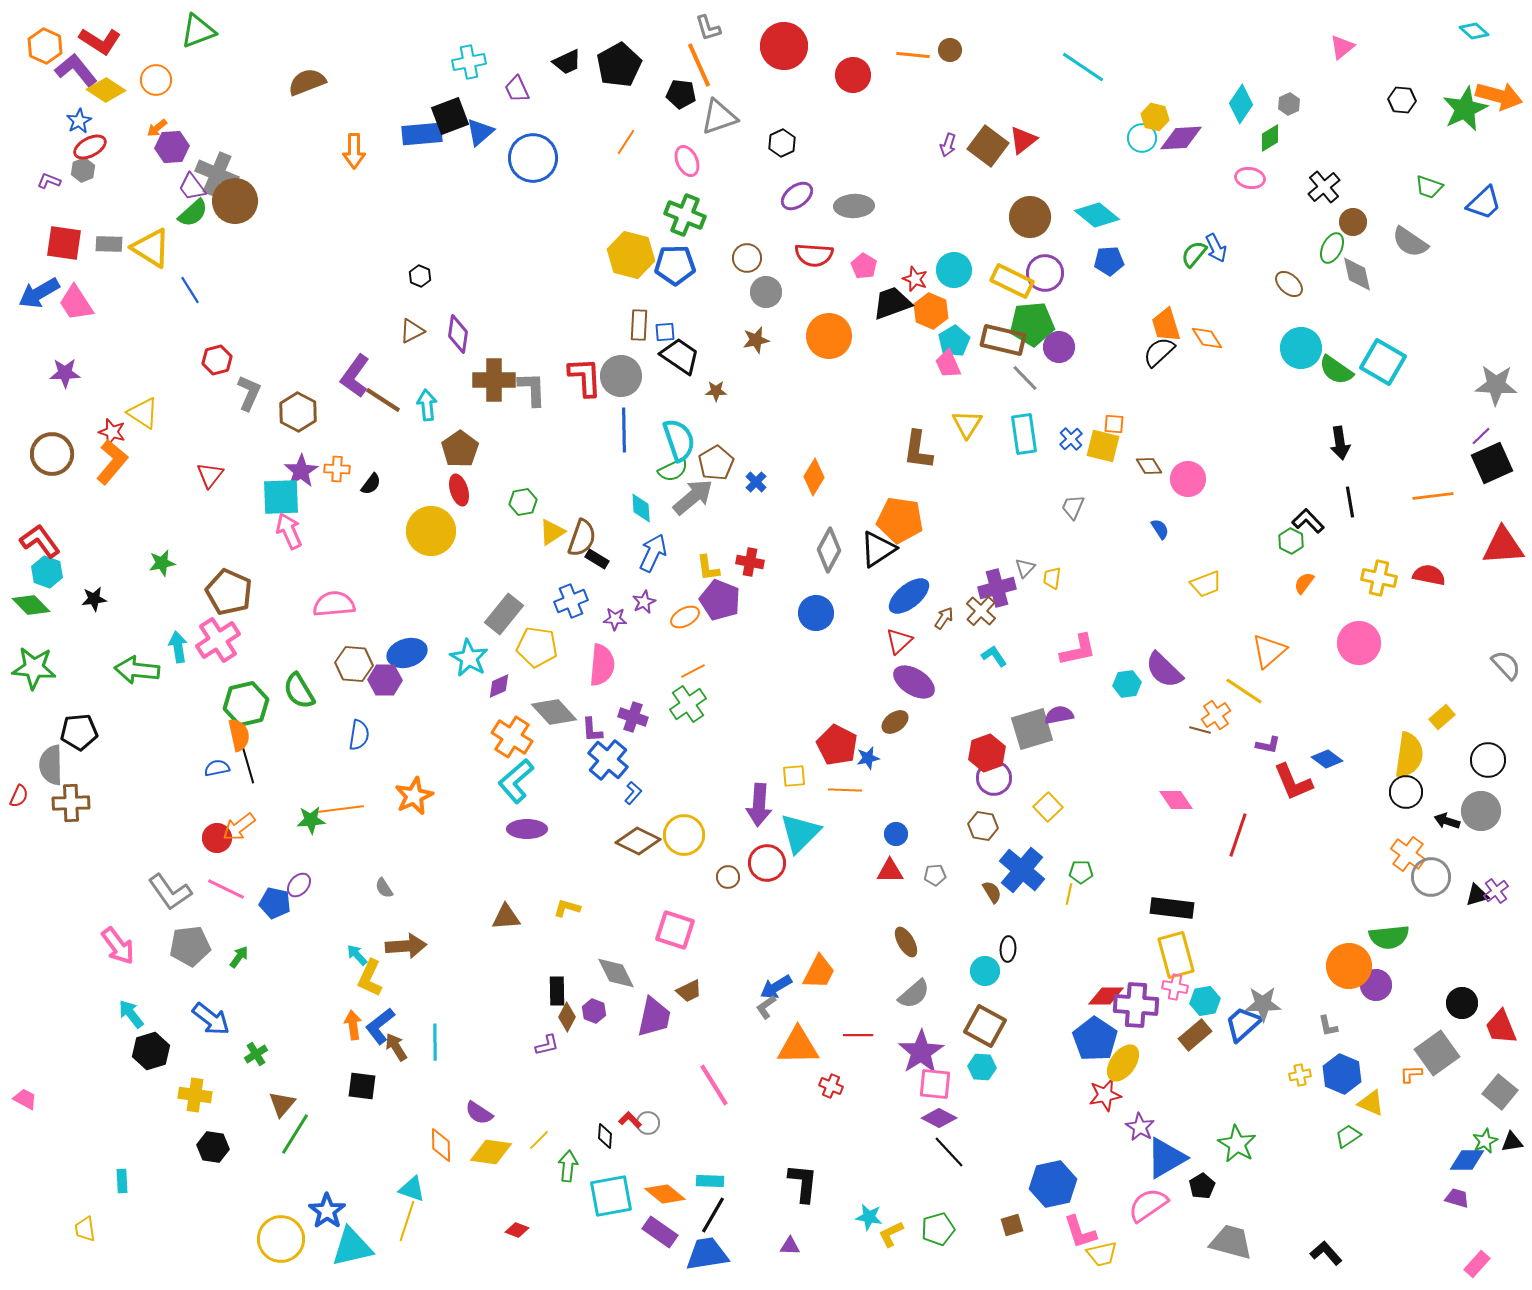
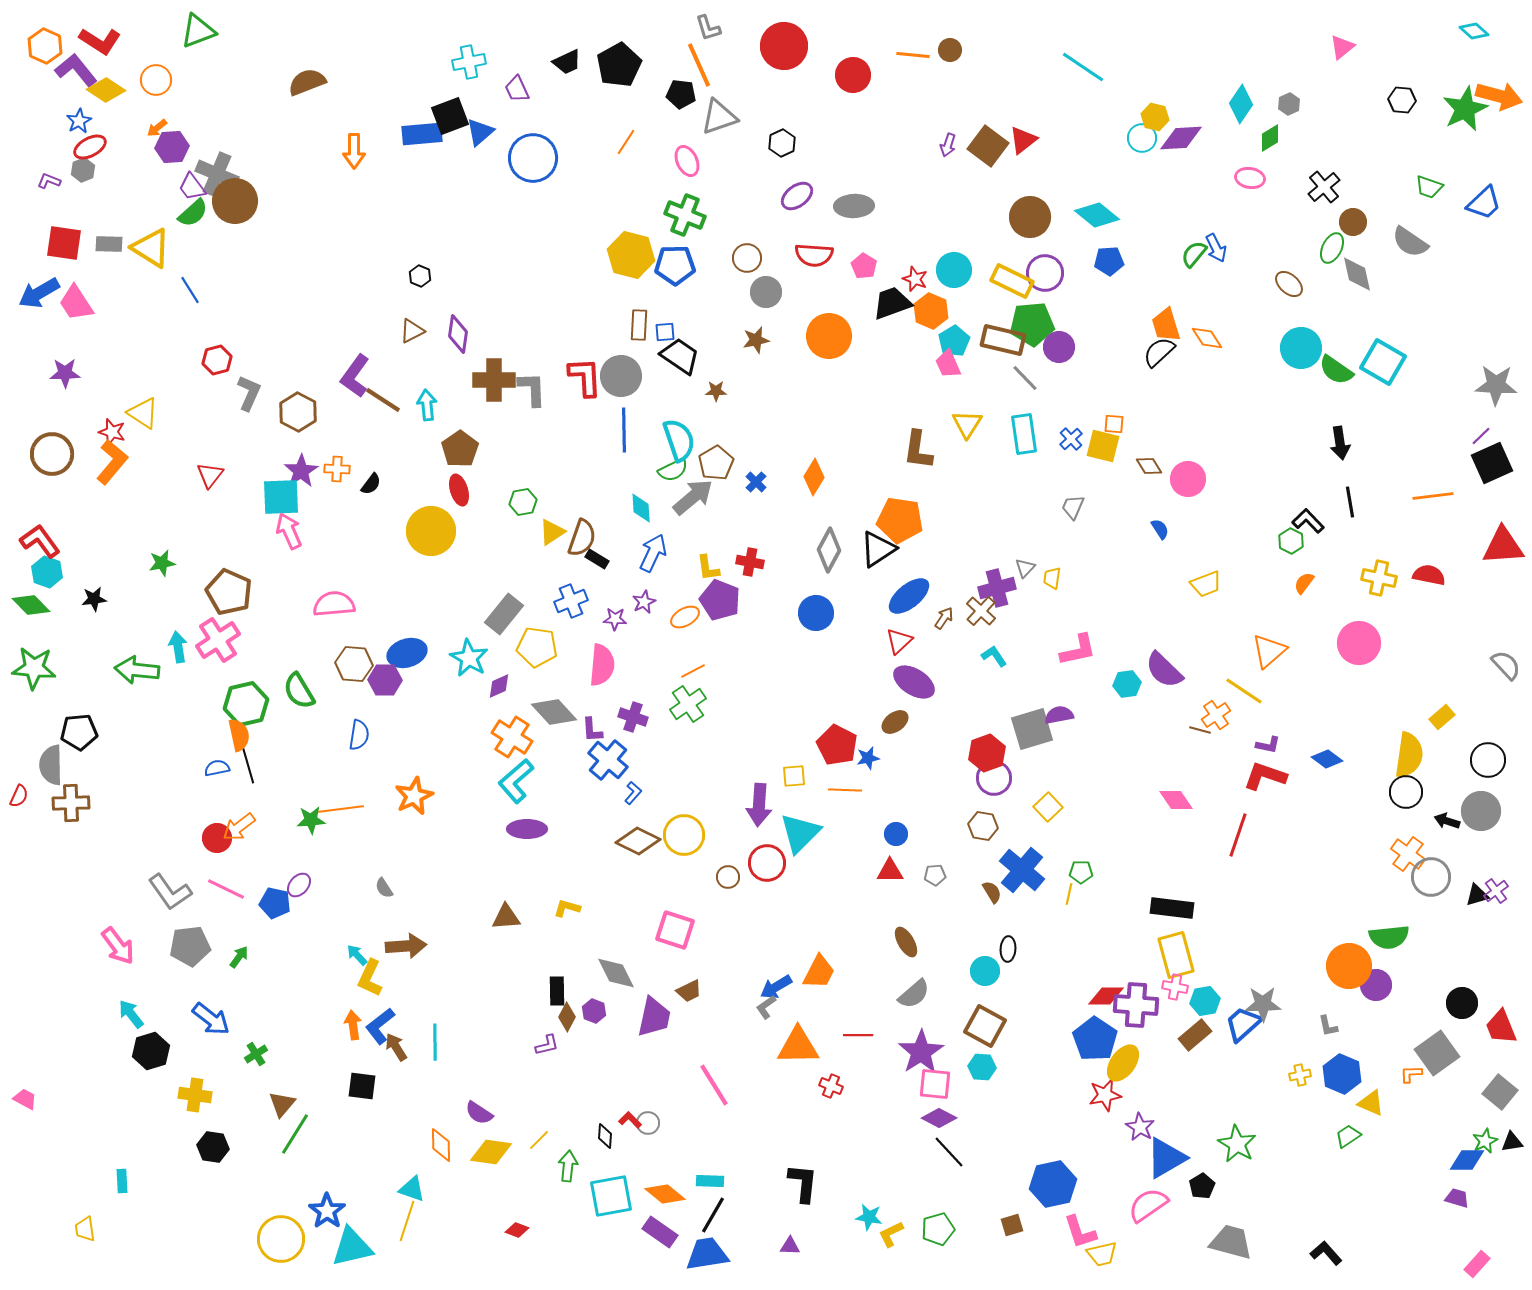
red L-shape at (1293, 782): moved 28 px left, 6 px up; rotated 132 degrees clockwise
